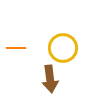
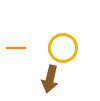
brown arrow: rotated 20 degrees clockwise
